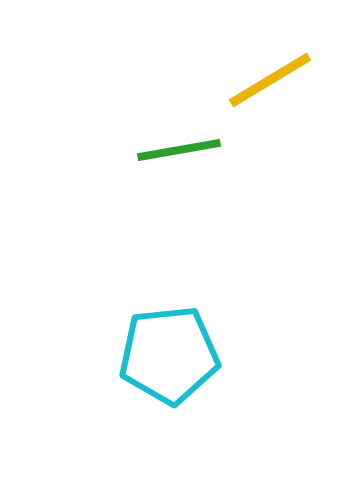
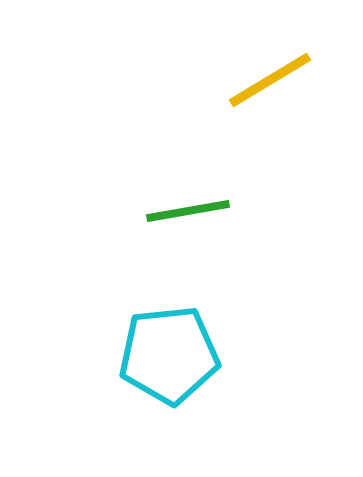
green line: moved 9 px right, 61 px down
